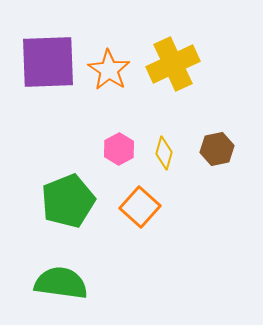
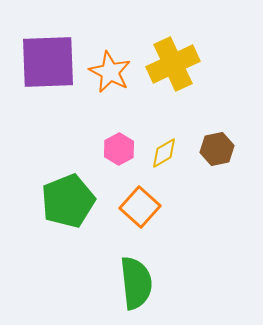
orange star: moved 1 px right, 2 px down; rotated 6 degrees counterclockwise
yellow diamond: rotated 44 degrees clockwise
green semicircle: moved 75 px right; rotated 76 degrees clockwise
